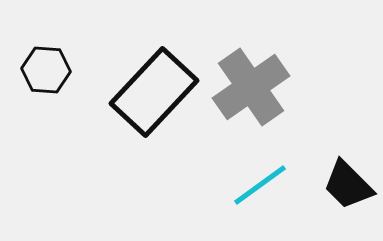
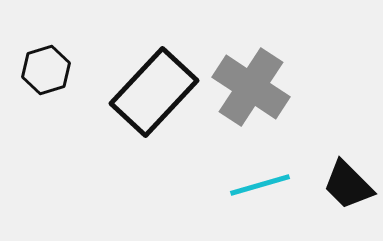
black hexagon: rotated 21 degrees counterclockwise
gray cross: rotated 22 degrees counterclockwise
cyan line: rotated 20 degrees clockwise
